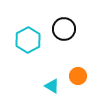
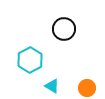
cyan hexagon: moved 2 px right, 20 px down
orange circle: moved 9 px right, 12 px down
